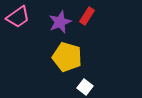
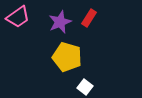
red rectangle: moved 2 px right, 2 px down
